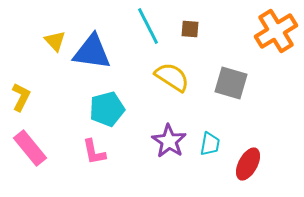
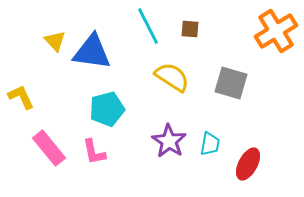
yellow L-shape: rotated 52 degrees counterclockwise
pink rectangle: moved 19 px right
